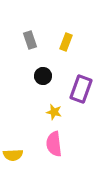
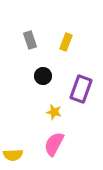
pink semicircle: rotated 35 degrees clockwise
